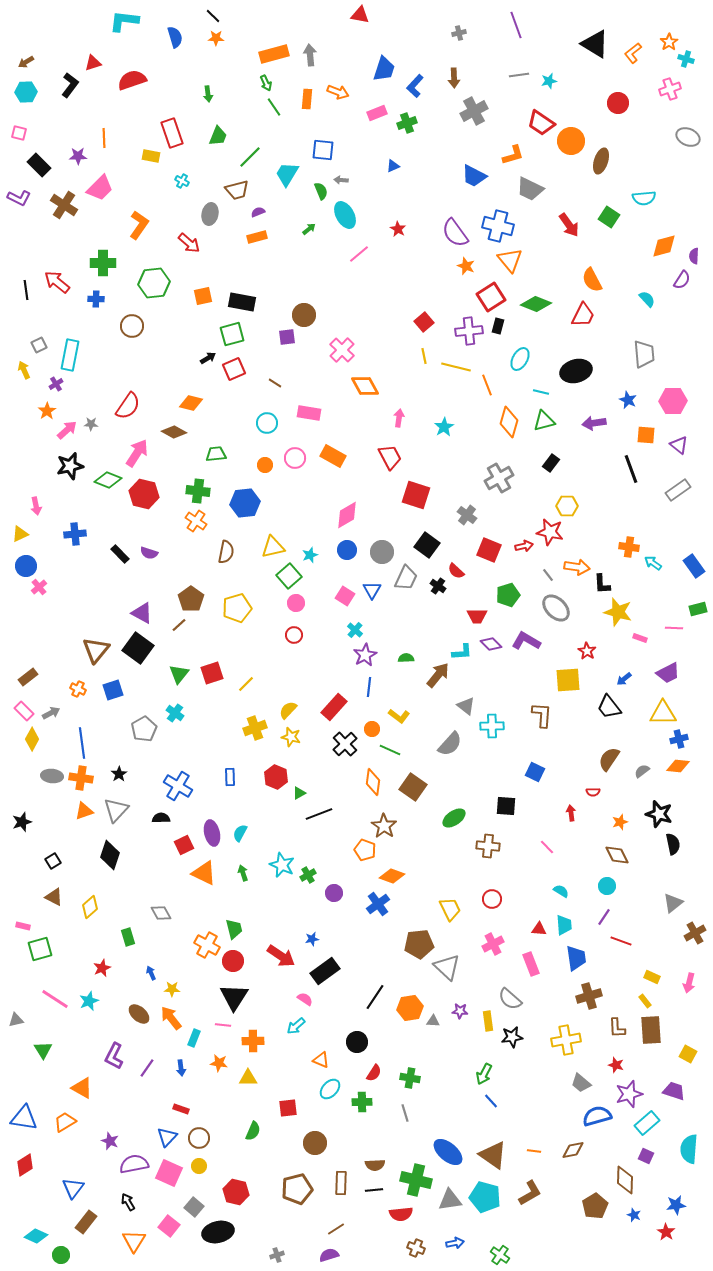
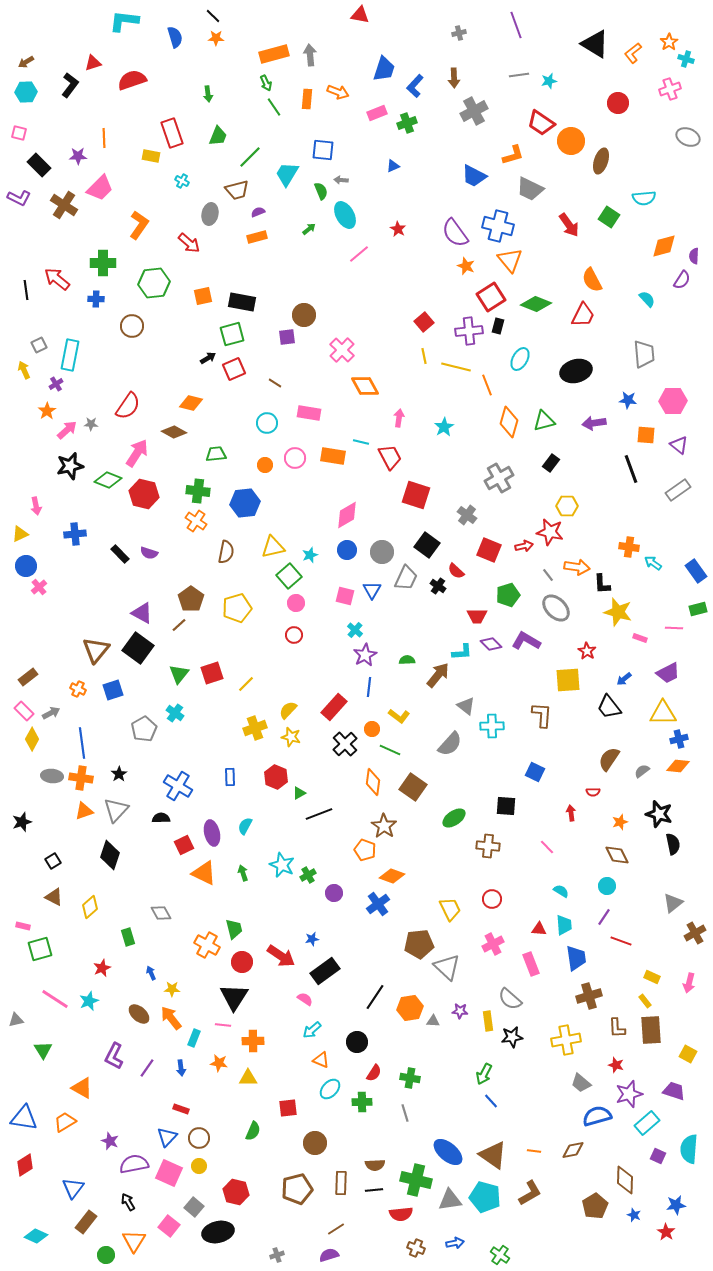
red arrow at (57, 282): moved 3 px up
cyan line at (541, 392): moved 180 px left, 50 px down
blue star at (628, 400): rotated 18 degrees counterclockwise
orange rectangle at (333, 456): rotated 20 degrees counterclockwise
blue rectangle at (694, 566): moved 2 px right, 5 px down
pink square at (345, 596): rotated 18 degrees counterclockwise
green semicircle at (406, 658): moved 1 px right, 2 px down
cyan semicircle at (240, 833): moved 5 px right, 7 px up
red circle at (233, 961): moved 9 px right, 1 px down
cyan arrow at (296, 1026): moved 16 px right, 4 px down
purple square at (646, 1156): moved 12 px right
green circle at (61, 1255): moved 45 px right
